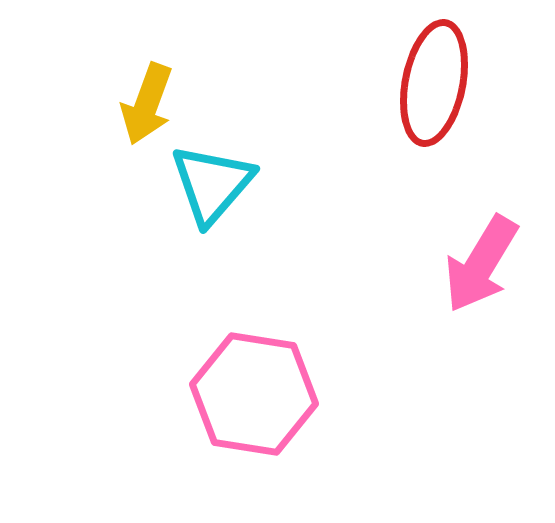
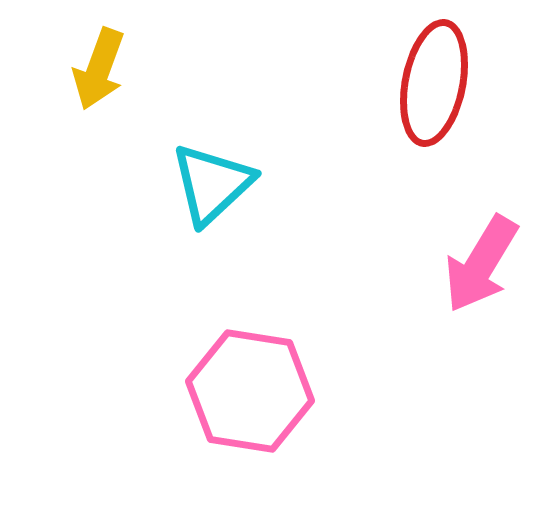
yellow arrow: moved 48 px left, 35 px up
cyan triangle: rotated 6 degrees clockwise
pink hexagon: moved 4 px left, 3 px up
